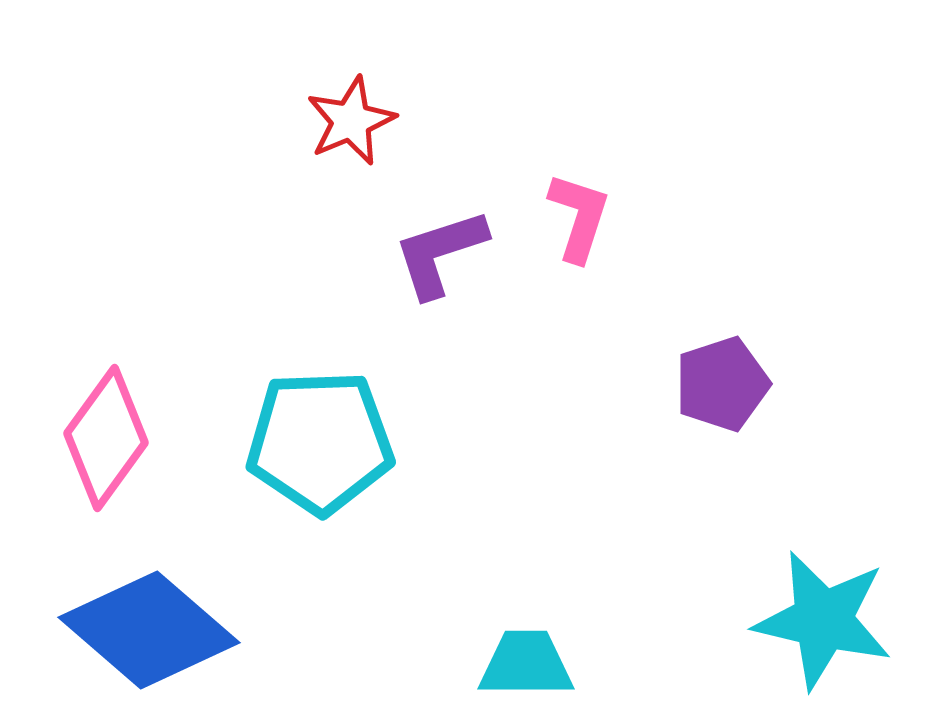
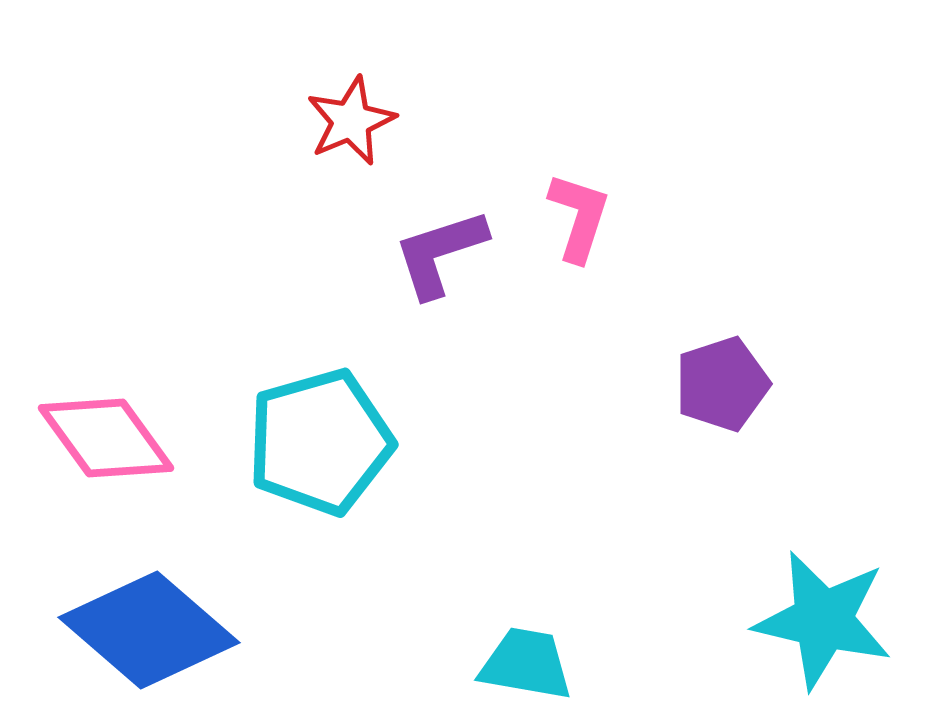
pink diamond: rotated 72 degrees counterclockwise
cyan pentagon: rotated 14 degrees counterclockwise
cyan trapezoid: rotated 10 degrees clockwise
